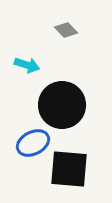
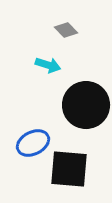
cyan arrow: moved 21 px right
black circle: moved 24 px right
